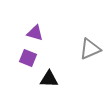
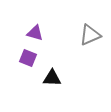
gray triangle: moved 14 px up
black triangle: moved 3 px right, 1 px up
